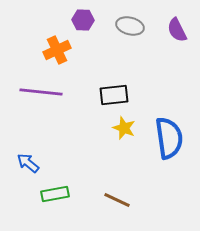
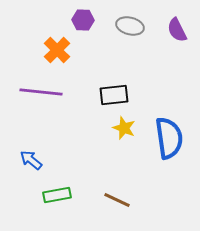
orange cross: rotated 20 degrees counterclockwise
blue arrow: moved 3 px right, 3 px up
green rectangle: moved 2 px right, 1 px down
